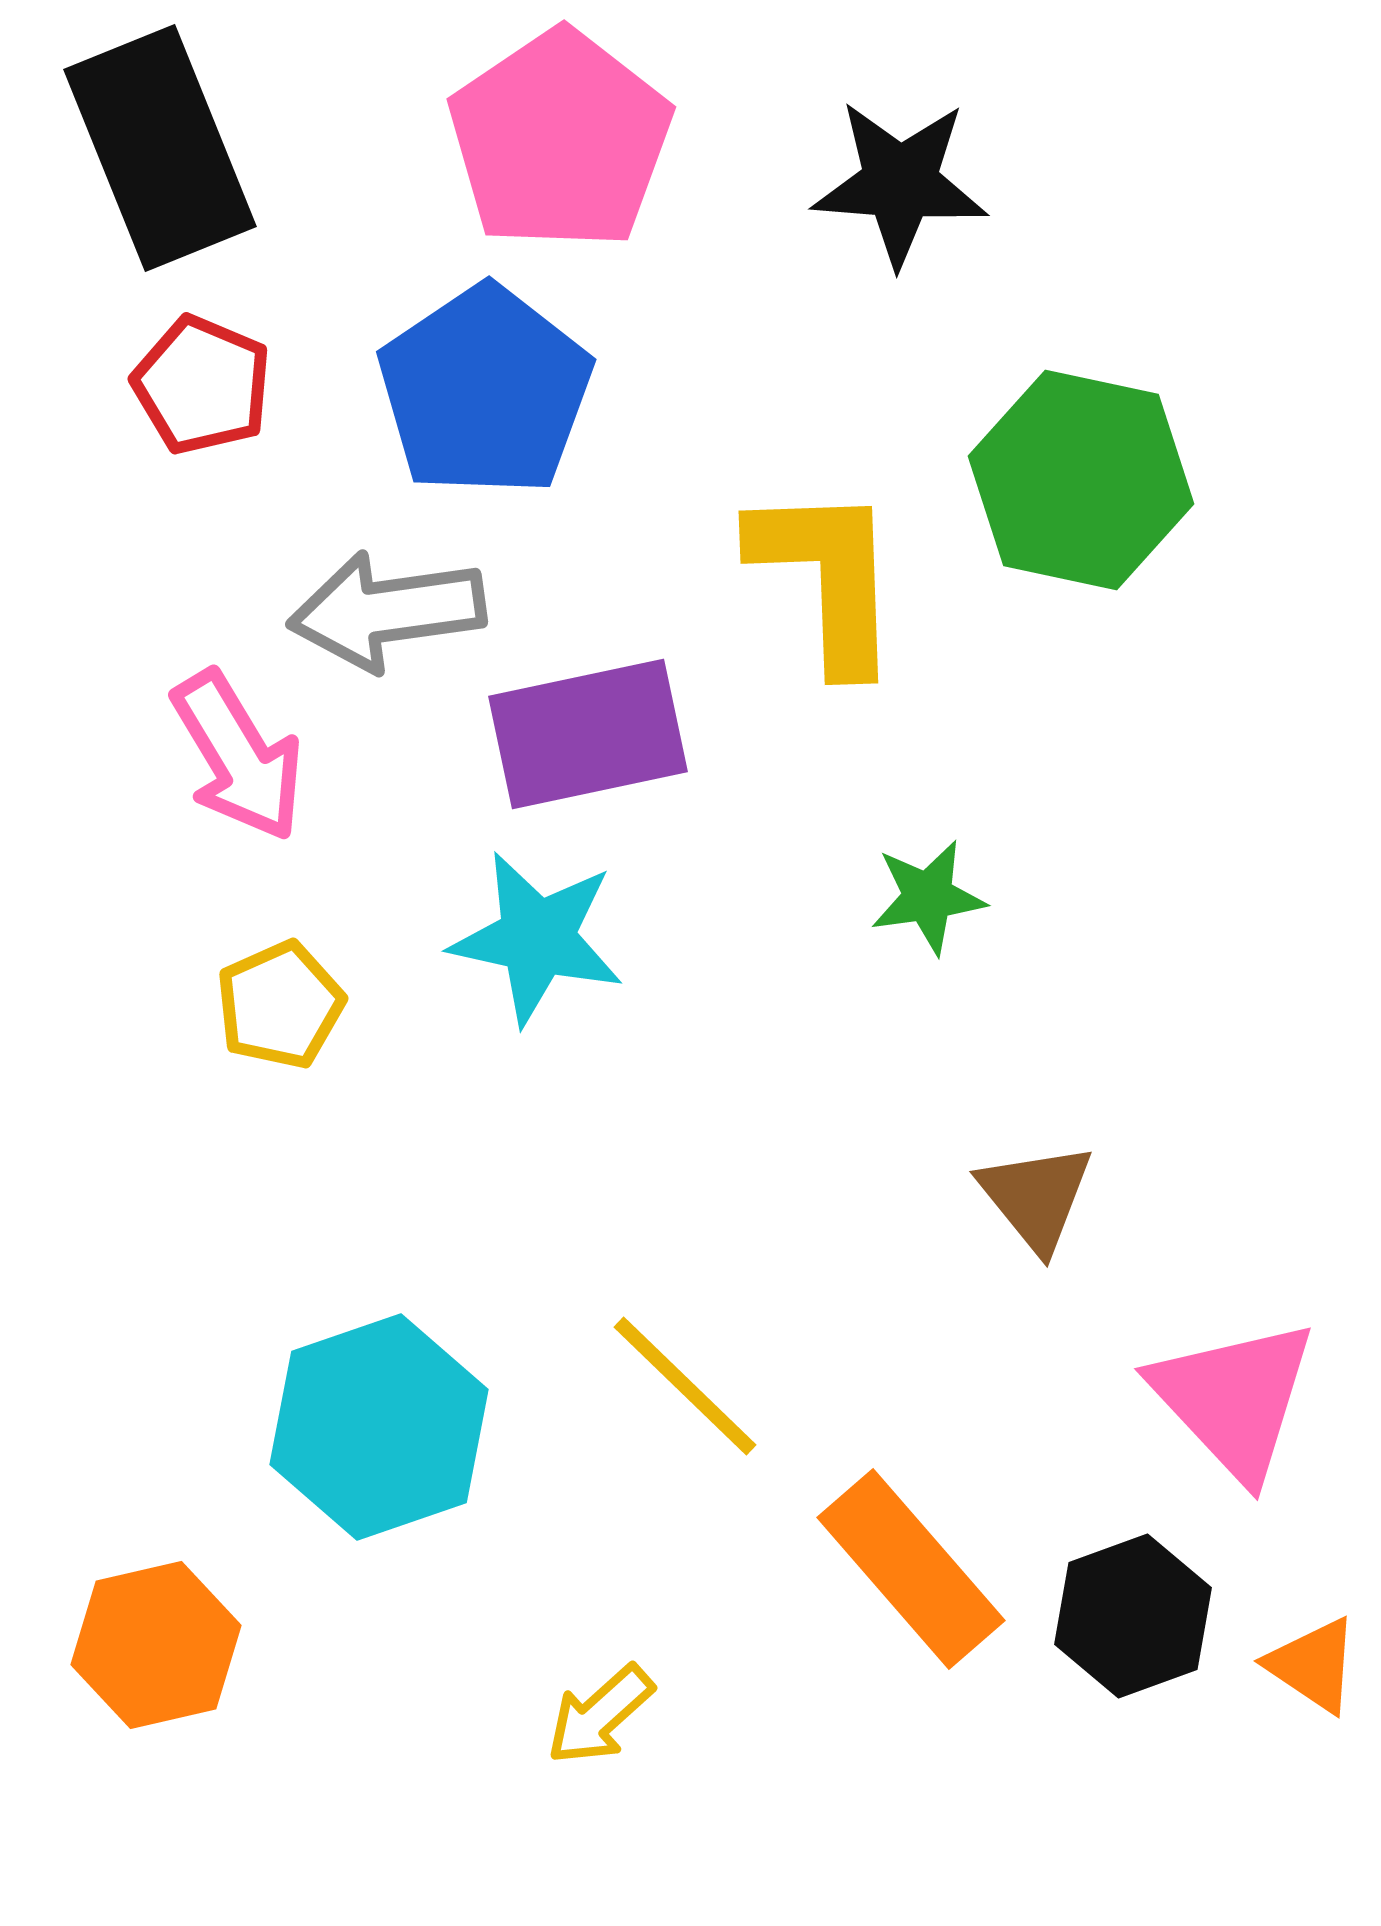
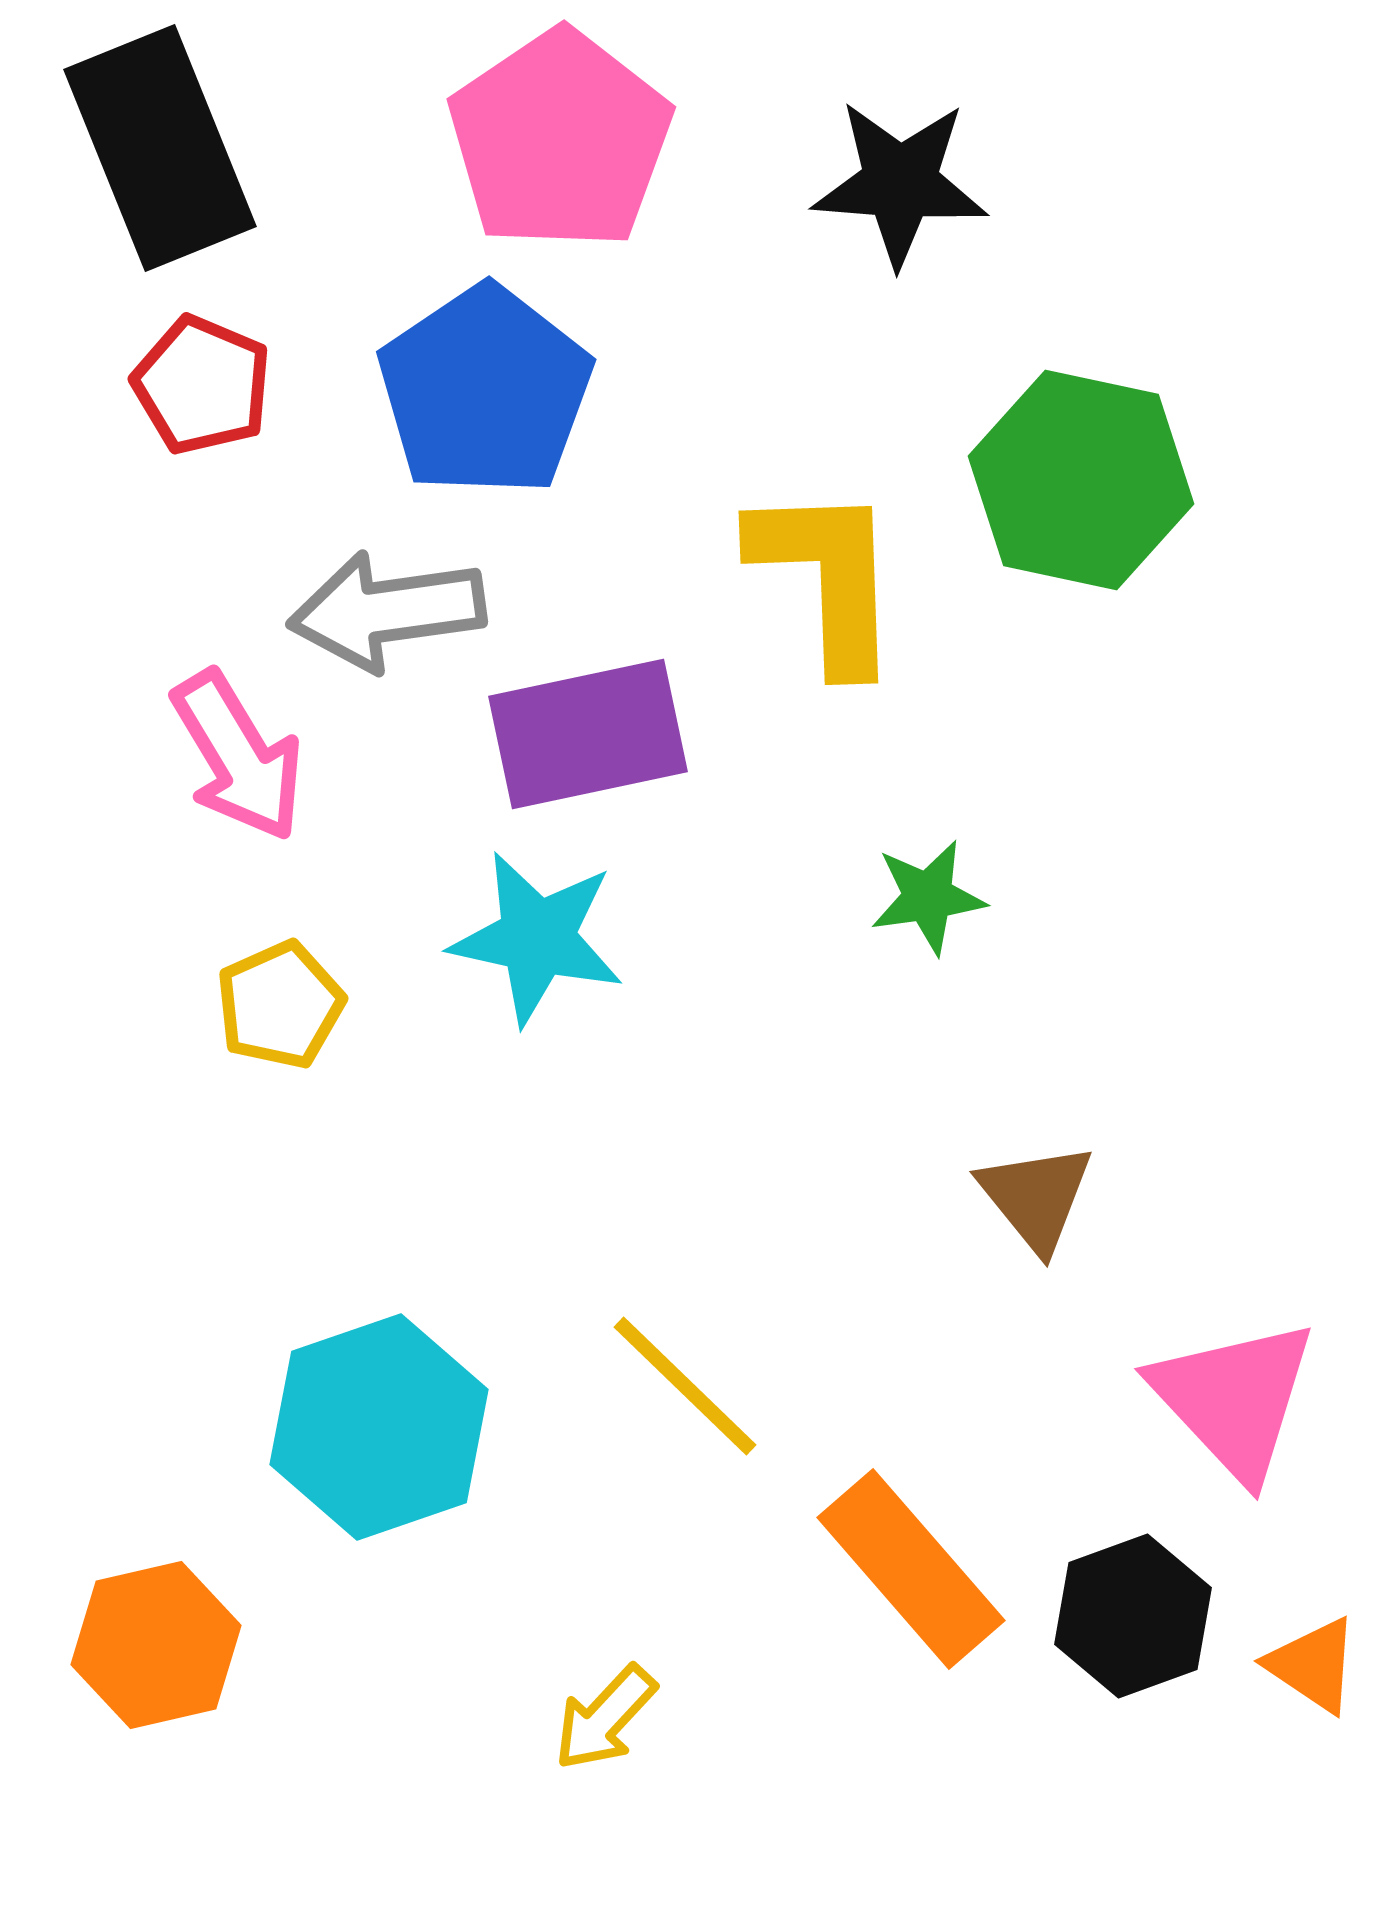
yellow arrow: moved 5 px right, 3 px down; rotated 5 degrees counterclockwise
